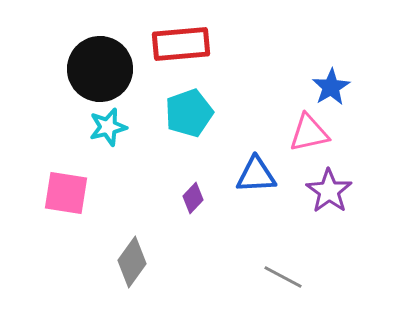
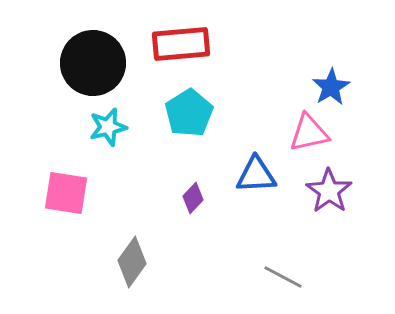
black circle: moved 7 px left, 6 px up
cyan pentagon: rotated 12 degrees counterclockwise
